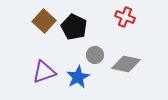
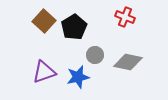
black pentagon: rotated 15 degrees clockwise
gray diamond: moved 2 px right, 2 px up
blue star: rotated 15 degrees clockwise
